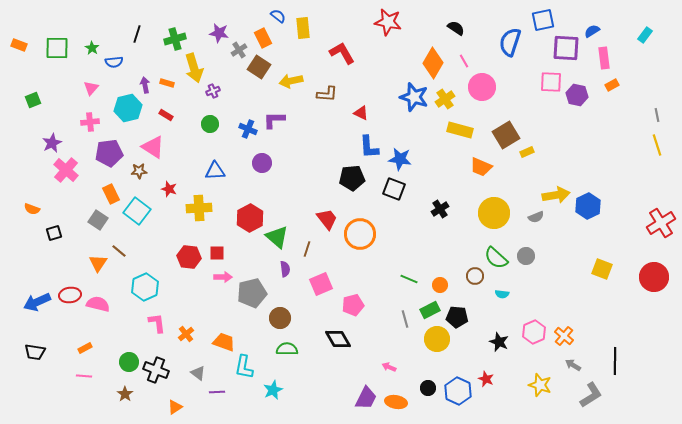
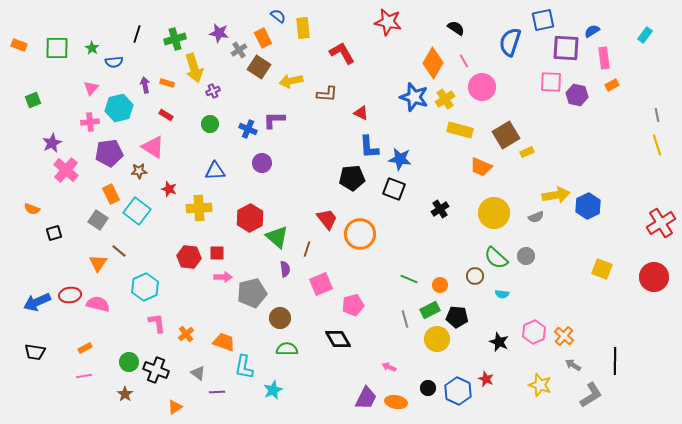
cyan hexagon at (128, 108): moved 9 px left
pink line at (84, 376): rotated 14 degrees counterclockwise
